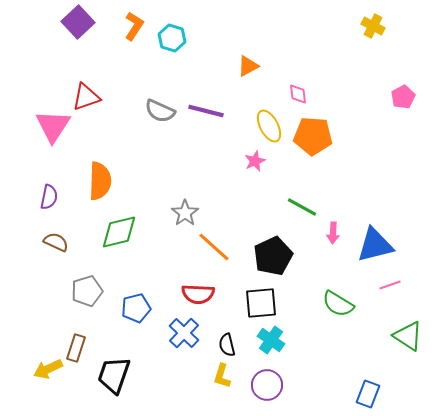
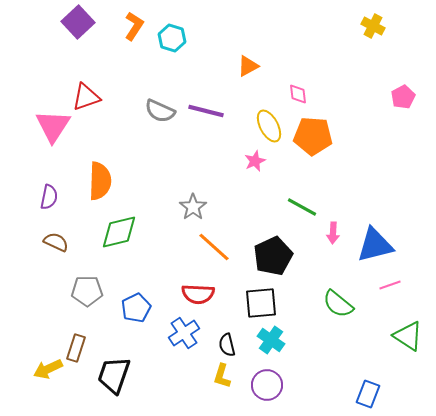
gray star: moved 8 px right, 6 px up
gray pentagon: rotated 16 degrees clockwise
green semicircle: rotated 8 degrees clockwise
blue pentagon: rotated 12 degrees counterclockwise
blue cross: rotated 12 degrees clockwise
